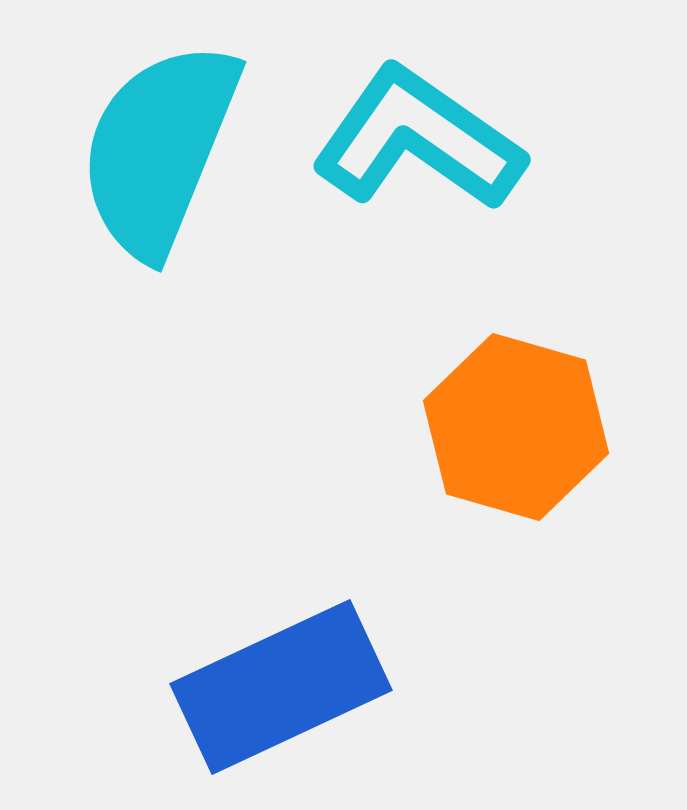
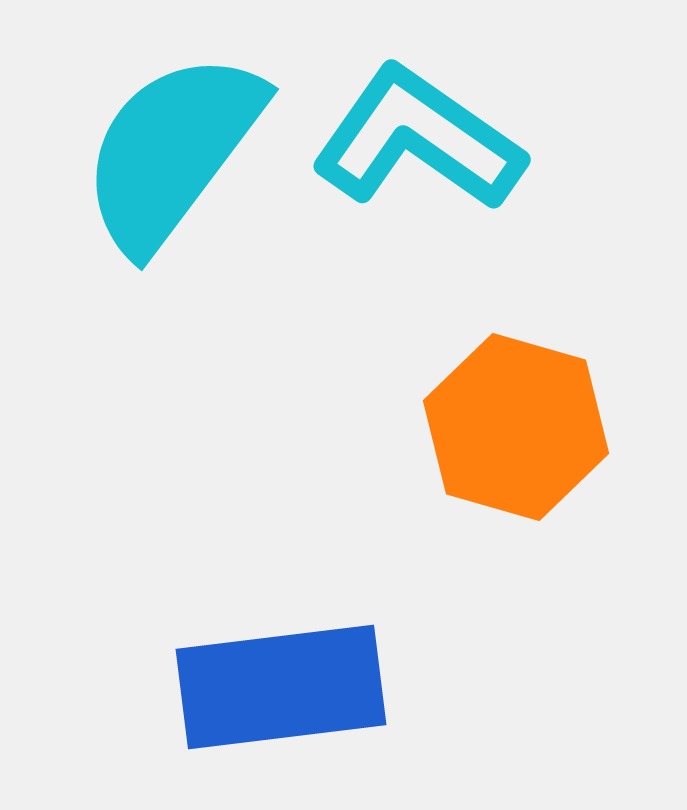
cyan semicircle: moved 13 px right, 2 px down; rotated 15 degrees clockwise
blue rectangle: rotated 18 degrees clockwise
